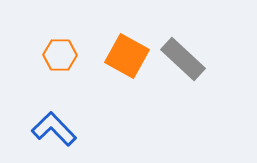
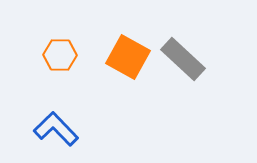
orange square: moved 1 px right, 1 px down
blue L-shape: moved 2 px right
